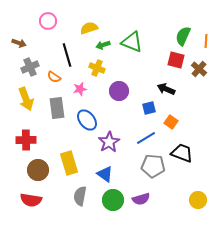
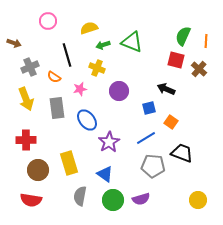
brown arrow: moved 5 px left
